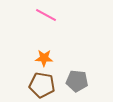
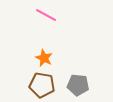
orange star: rotated 24 degrees clockwise
gray pentagon: moved 1 px right, 4 px down
